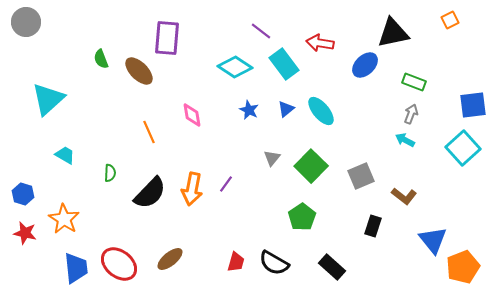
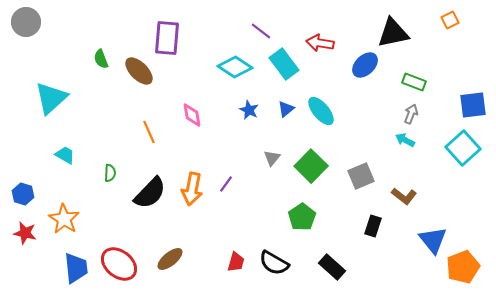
cyan triangle at (48, 99): moved 3 px right, 1 px up
